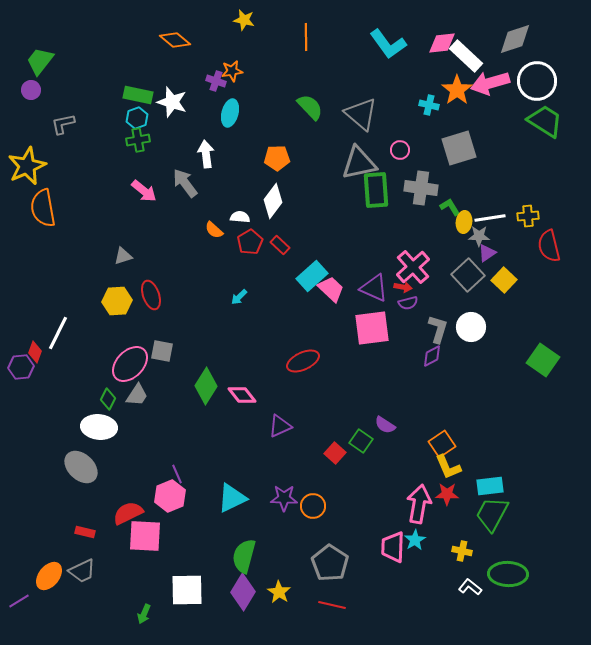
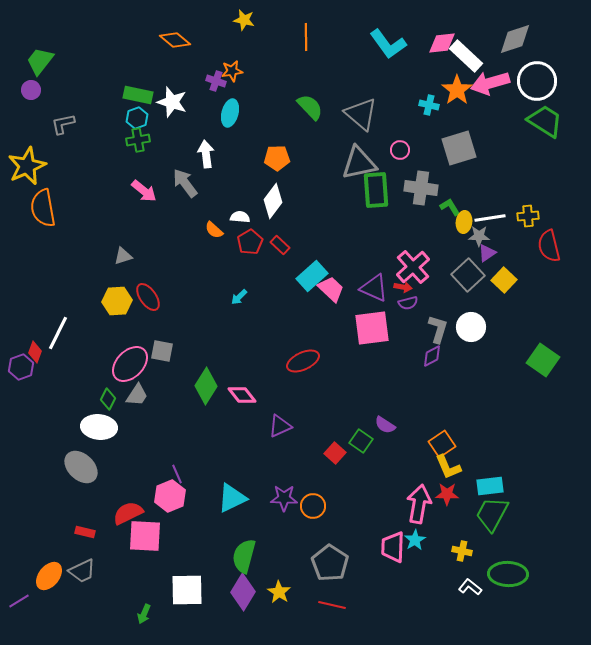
red ellipse at (151, 295): moved 3 px left, 2 px down; rotated 16 degrees counterclockwise
purple hexagon at (21, 367): rotated 15 degrees counterclockwise
